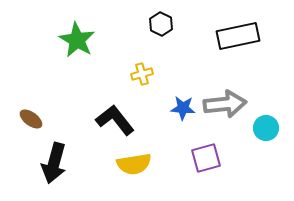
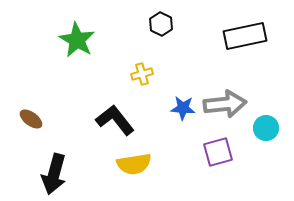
black rectangle: moved 7 px right
purple square: moved 12 px right, 6 px up
black arrow: moved 11 px down
